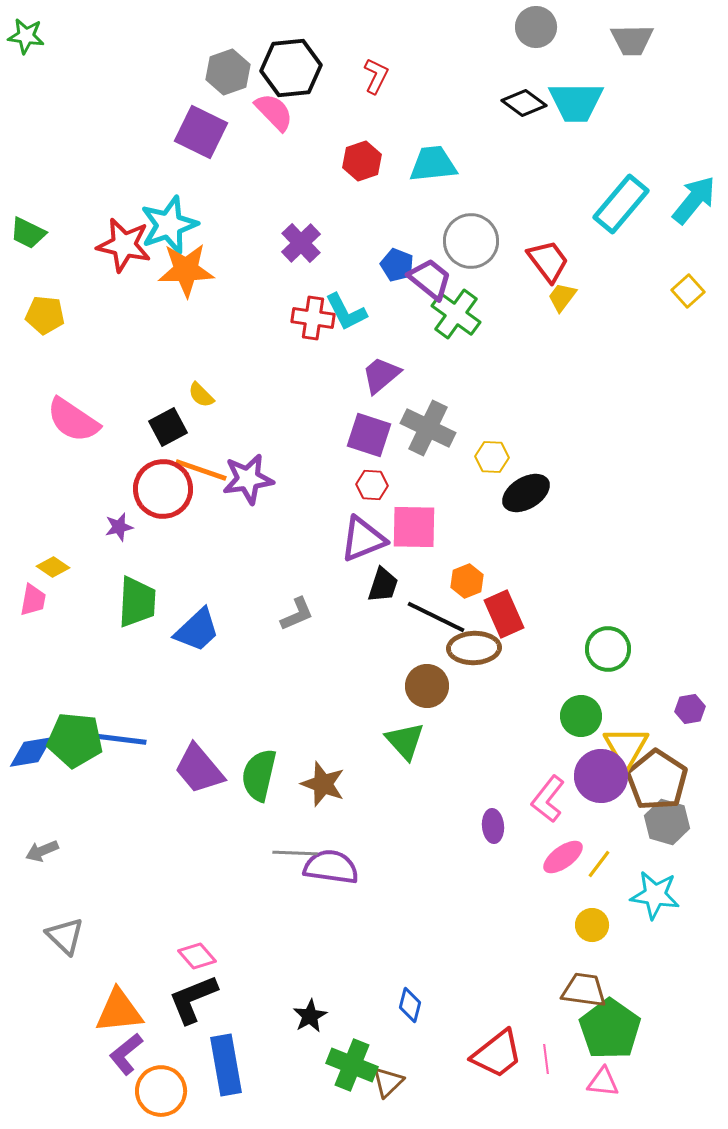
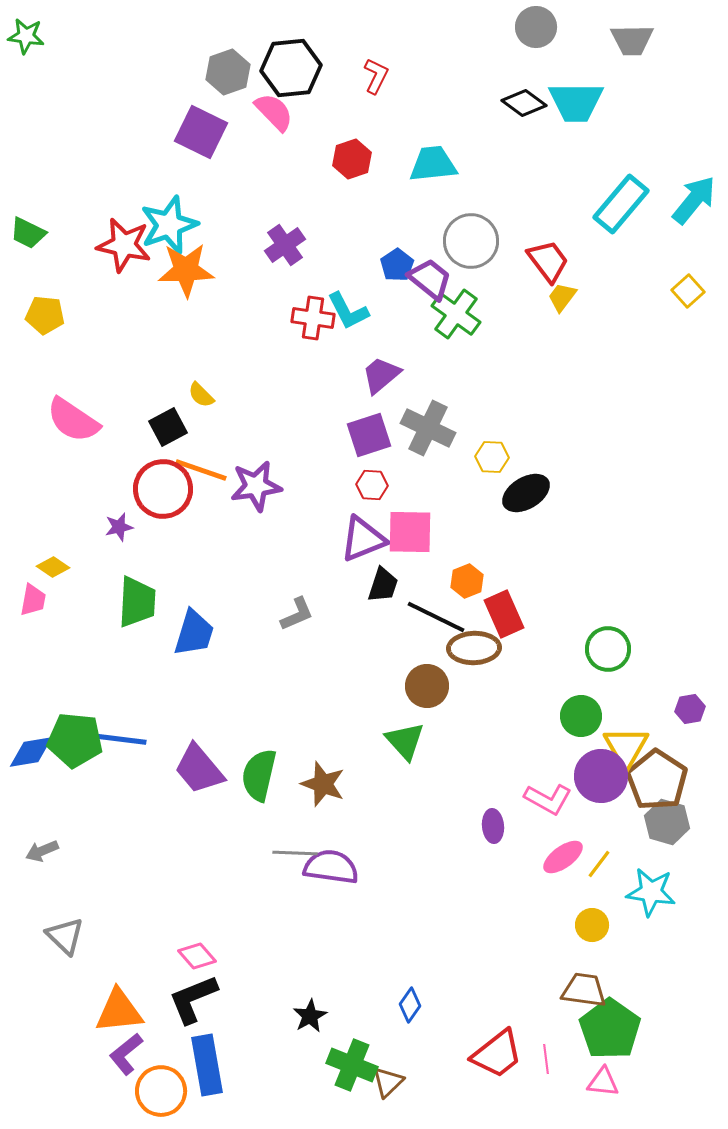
red hexagon at (362, 161): moved 10 px left, 2 px up
purple cross at (301, 243): moved 16 px left, 2 px down; rotated 9 degrees clockwise
blue pentagon at (397, 265): rotated 16 degrees clockwise
cyan L-shape at (346, 312): moved 2 px right, 1 px up
purple square at (369, 435): rotated 36 degrees counterclockwise
purple star at (248, 479): moved 8 px right, 7 px down
pink square at (414, 527): moved 4 px left, 5 px down
blue trapezoid at (197, 630): moved 3 px left, 3 px down; rotated 30 degrees counterclockwise
pink L-shape at (548, 799): rotated 99 degrees counterclockwise
cyan star at (655, 895): moved 4 px left, 3 px up
blue diamond at (410, 1005): rotated 20 degrees clockwise
blue rectangle at (226, 1065): moved 19 px left
